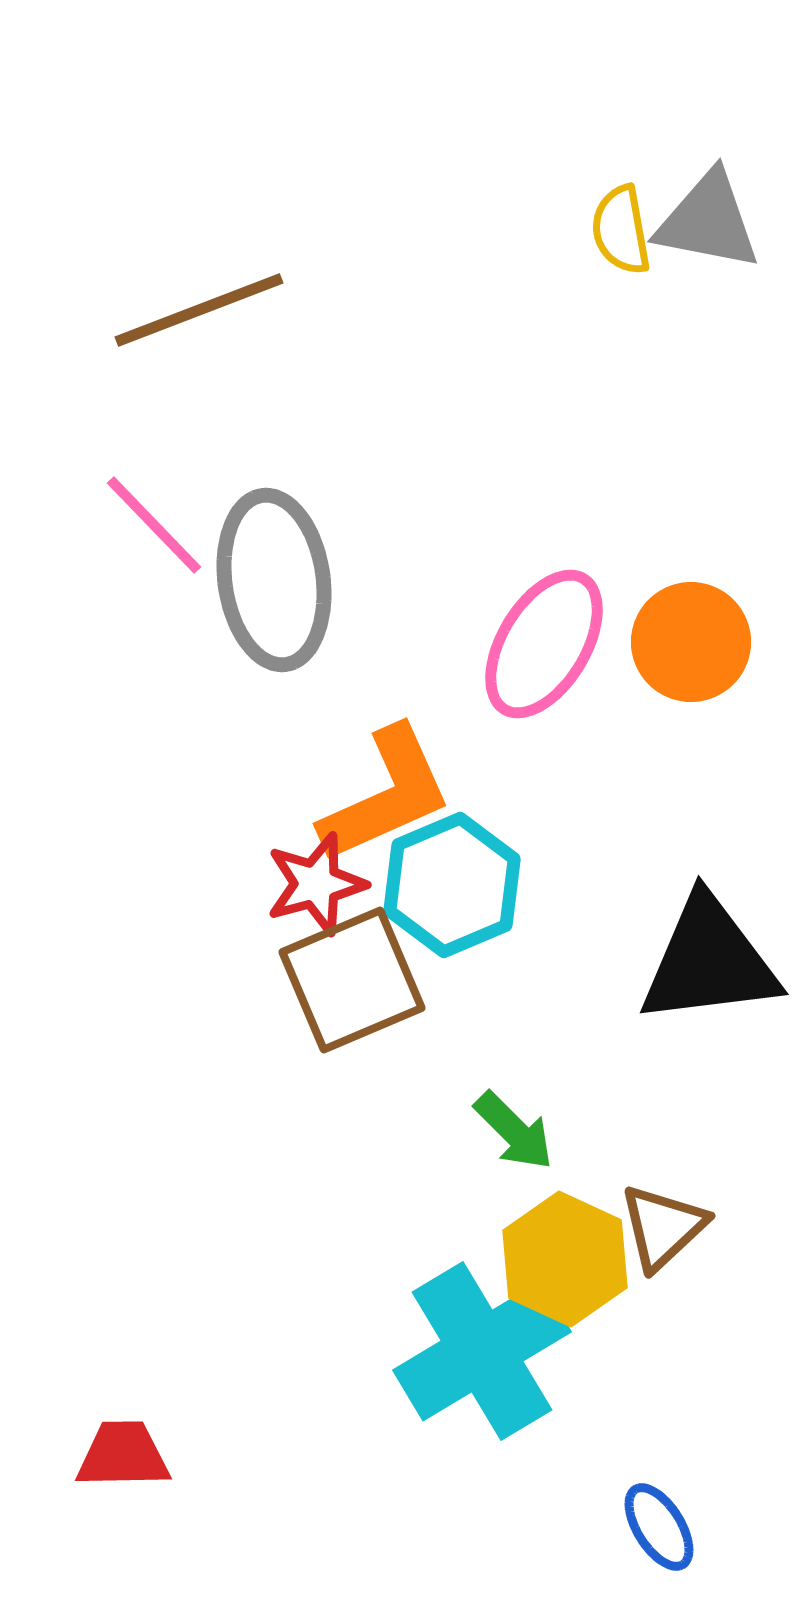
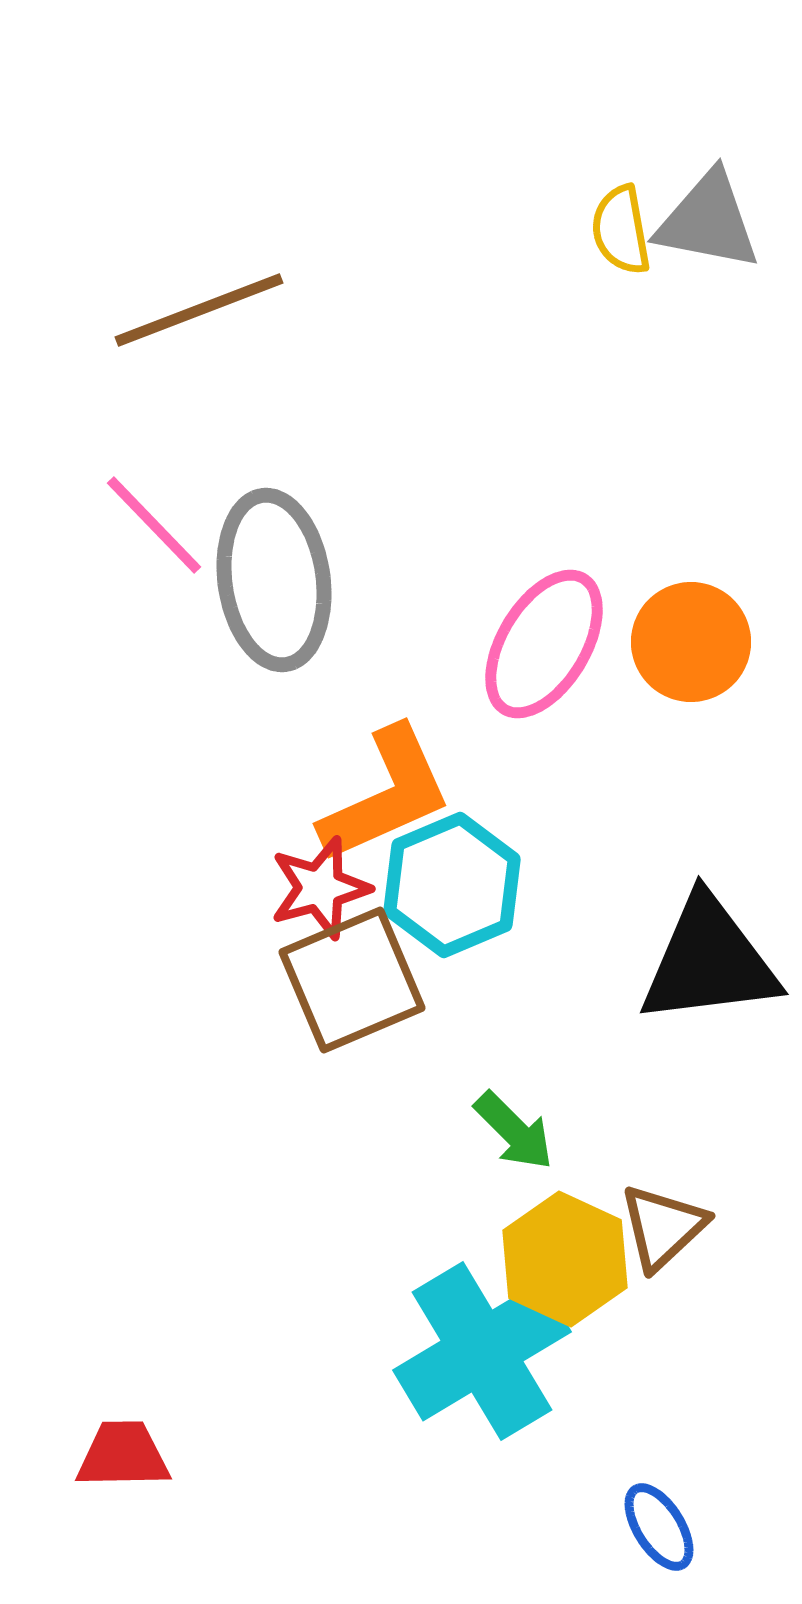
red star: moved 4 px right, 4 px down
